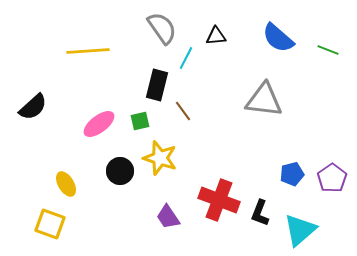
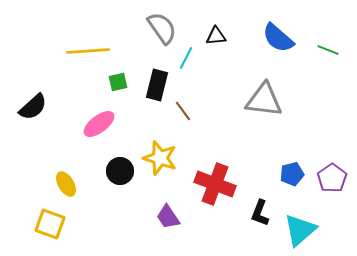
green square: moved 22 px left, 39 px up
red cross: moved 4 px left, 16 px up
